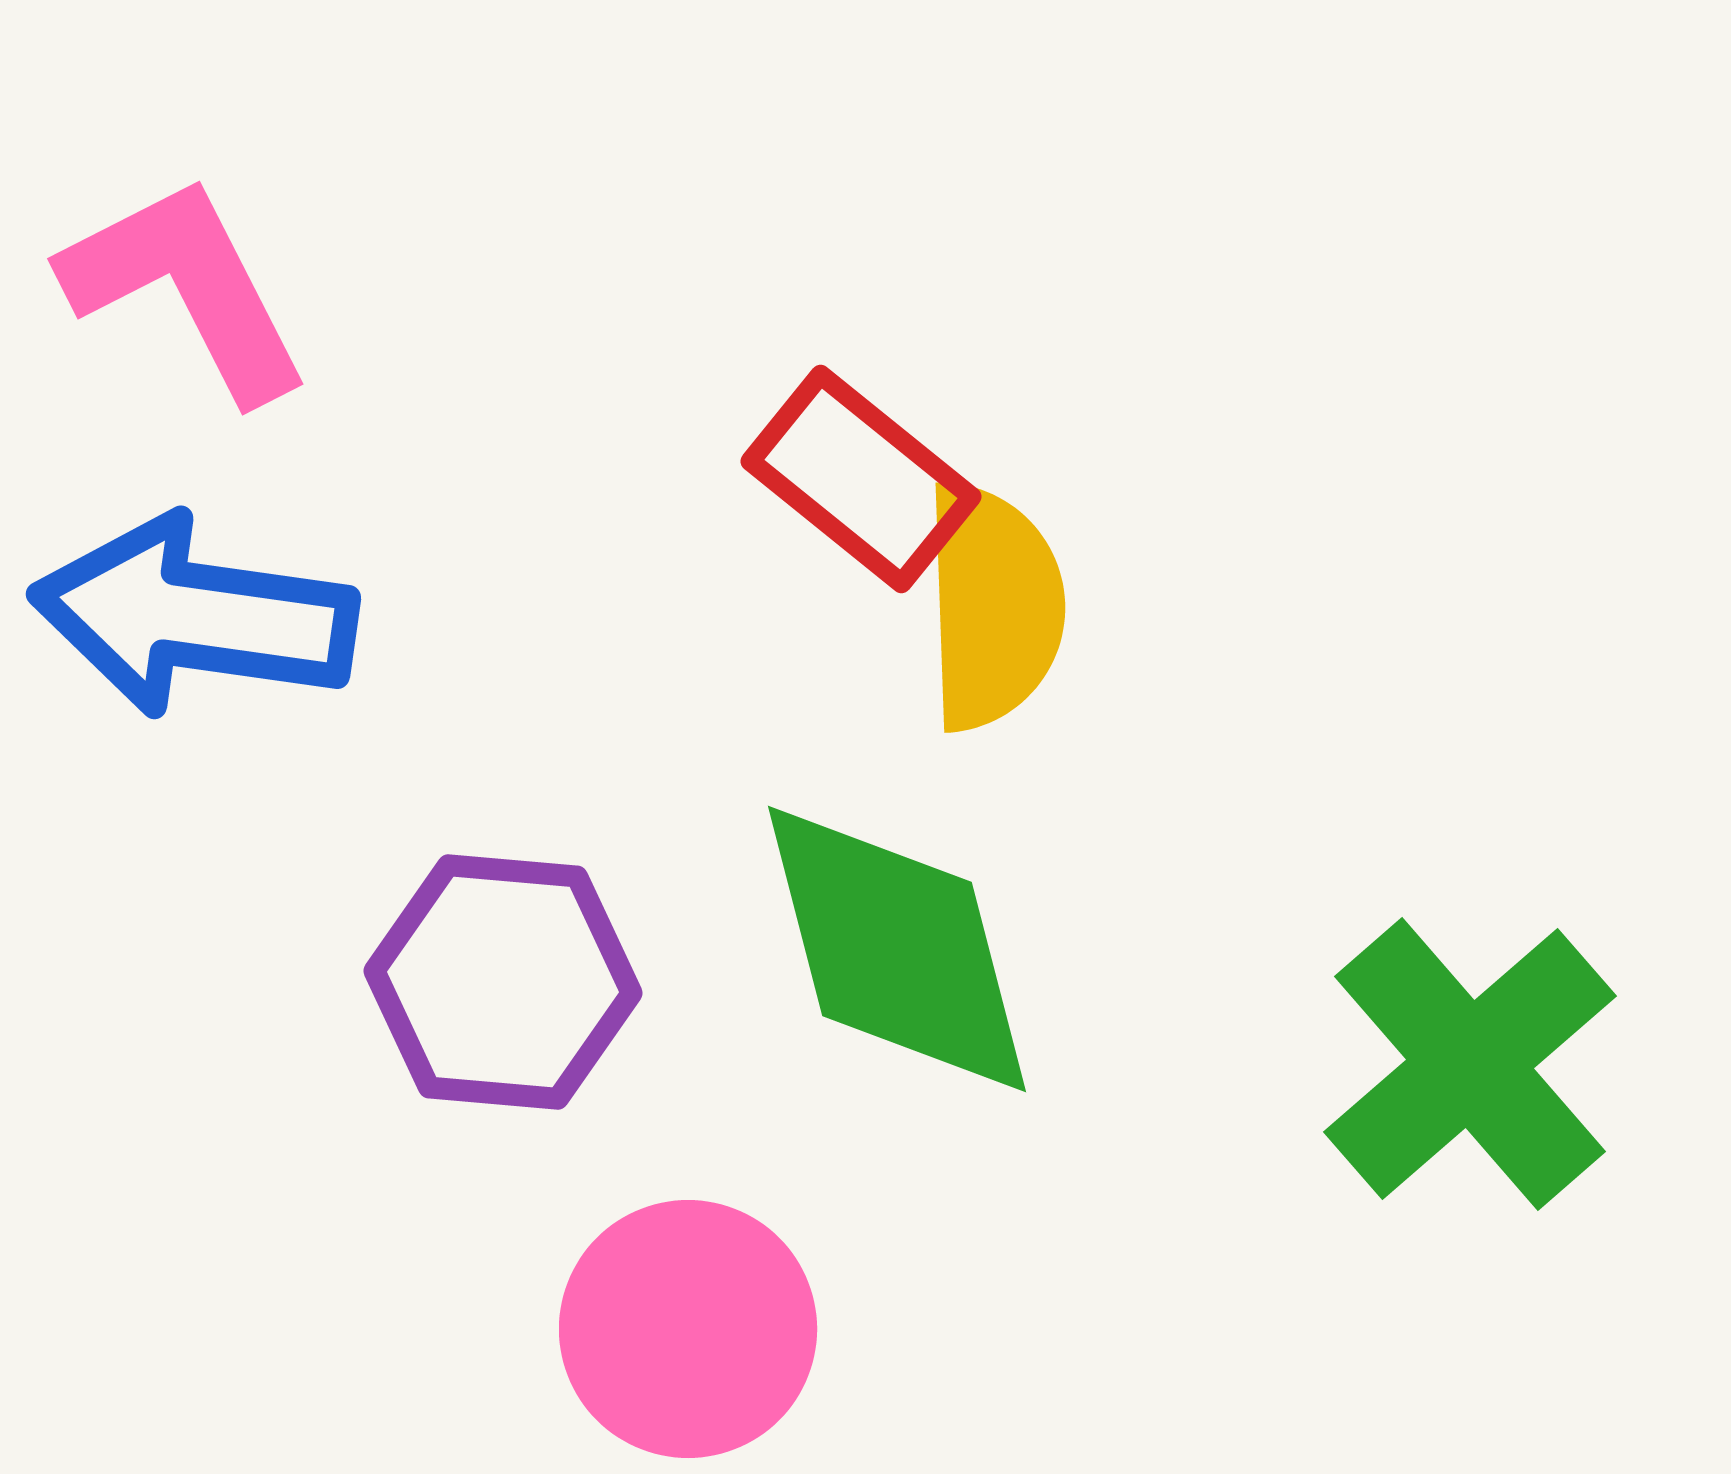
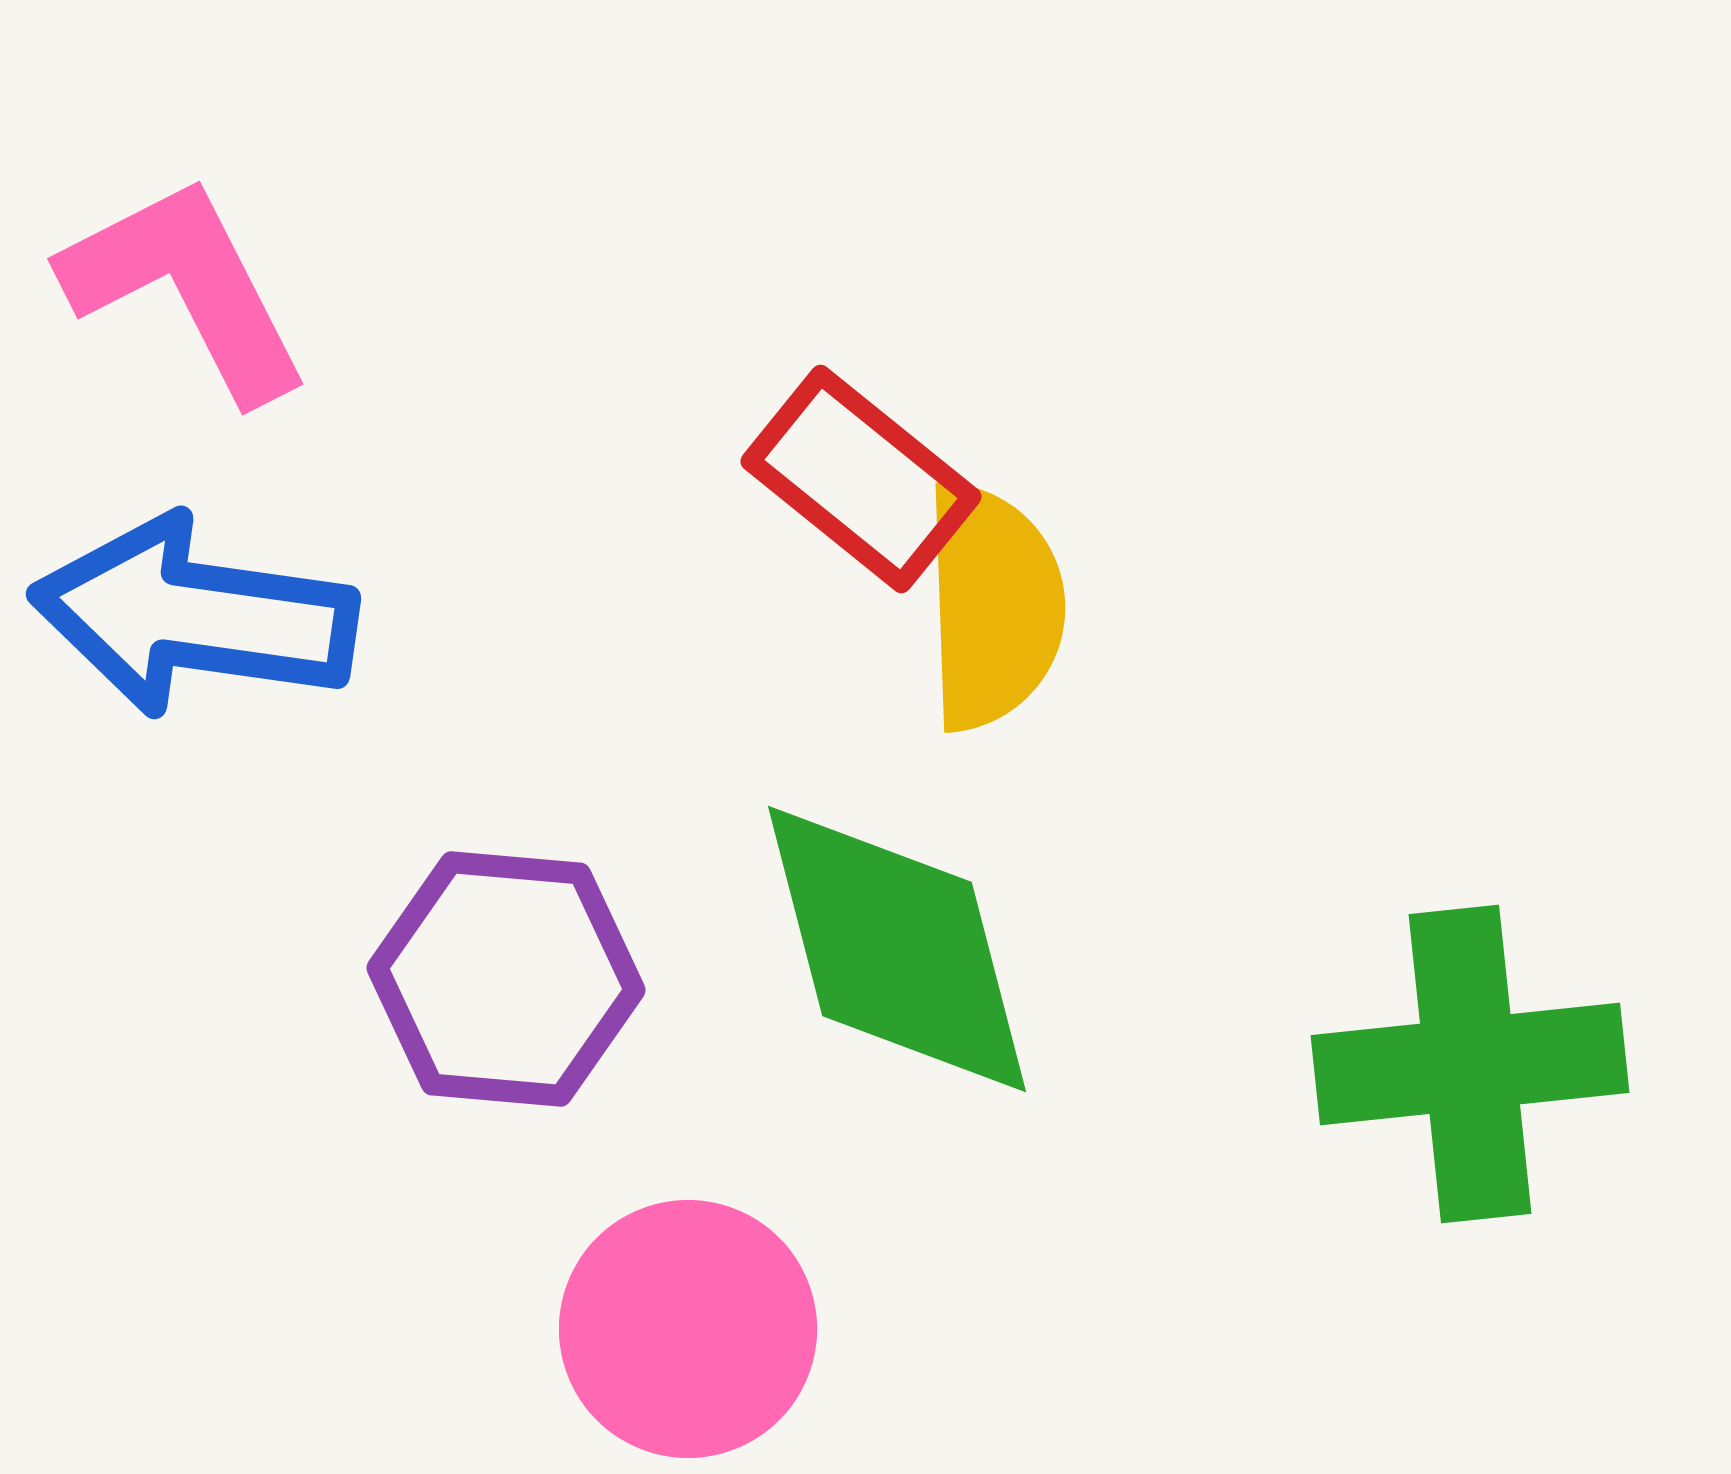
purple hexagon: moved 3 px right, 3 px up
green cross: rotated 35 degrees clockwise
